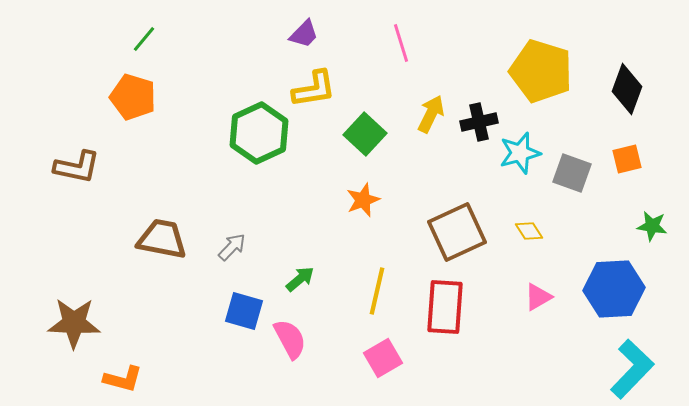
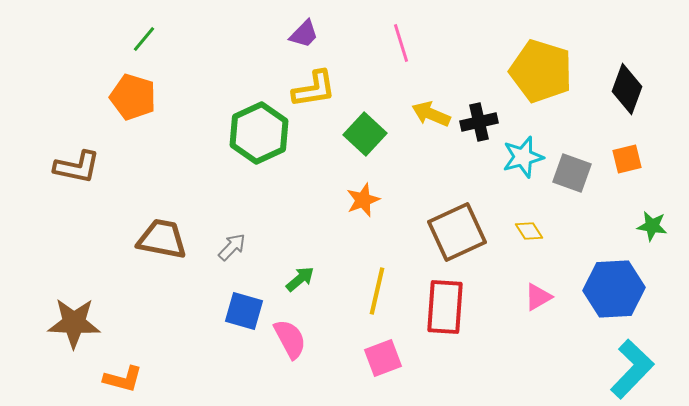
yellow arrow: rotated 93 degrees counterclockwise
cyan star: moved 3 px right, 4 px down
pink square: rotated 9 degrees clockwise
